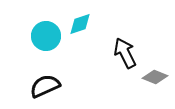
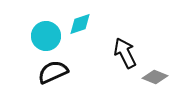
black semicircle: moved 8 px right, 14 px up
